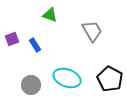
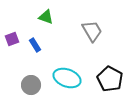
green triangle: moved 4 px left, 2 px down
